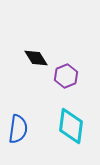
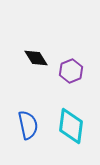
purple hexagon: moved 5 px right, 5 px up
blue semicircle: moved 10 px right, 4 px up; rotated 20 degrees counterclockwise
